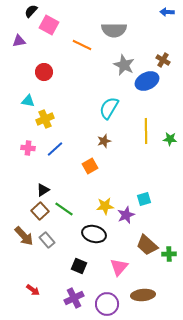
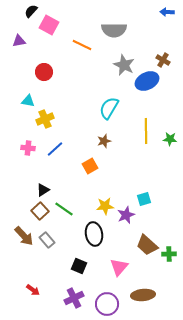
black ellipse: rotated 65 degrees clockwise
